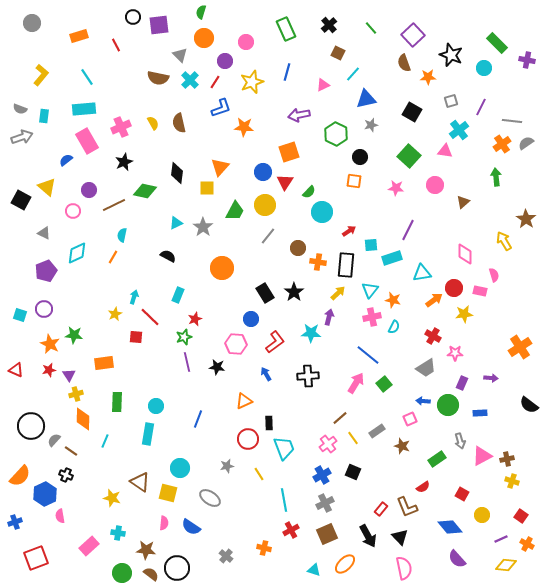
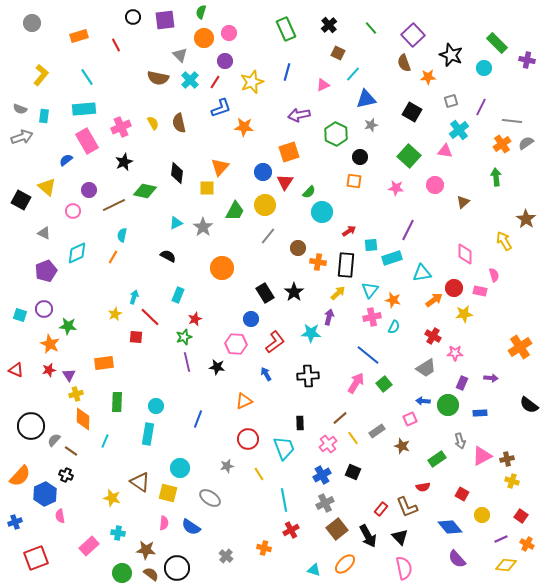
purple square at (159, 25): moved 6 px right, 5 px up
pink circle at (246, 42): moved 17 px left, 9 px up
green star at (74, 335): moved 6 px left, 9 px up
black rectangle at (269, 423): moved 31 px right
red semicircle at (423, 487): rotated 24 degrees clockwise
brown square at (327, 534): moved 10 px right, 5 px up; rotated 15 degrees counterclockwise
